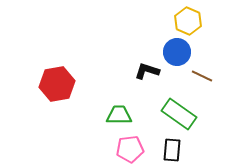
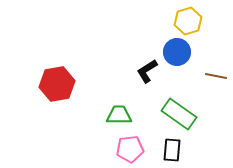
yellow hexagon: rotated 20 degrees clockwise
black L-shape: rotated 50 degrees counterclockwise
brown line: moved 14 px right; rotated 15 degrees counterclockwise
